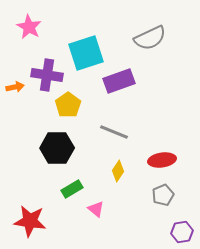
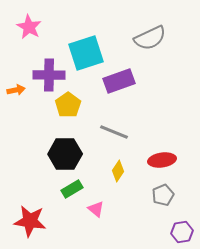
purple cross: moved 2 px right; rotated 8 degrees counterclockwise
orange arrow: moved 1 px right, 3 px down
black hexagon: moved 8 px right, 6 px down
